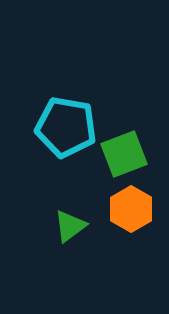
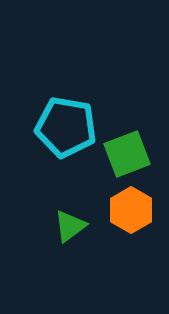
green square: moved 3 px right
orange hexagon: moved 1 px down
